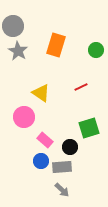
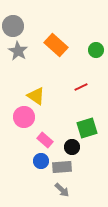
orange rectangle: rotated 65 degrees counterclockwise
yellow triangle: moved 5 px left, 3 px down
green square: moved 2 px left
black circle: moved 2 px right
